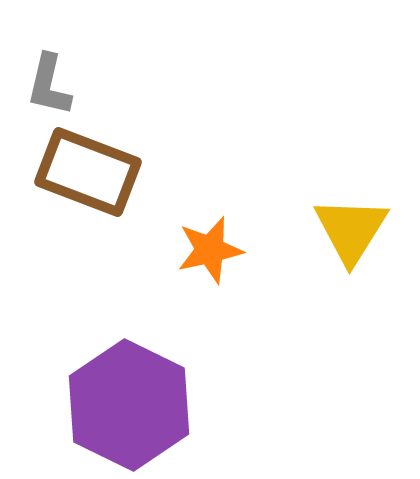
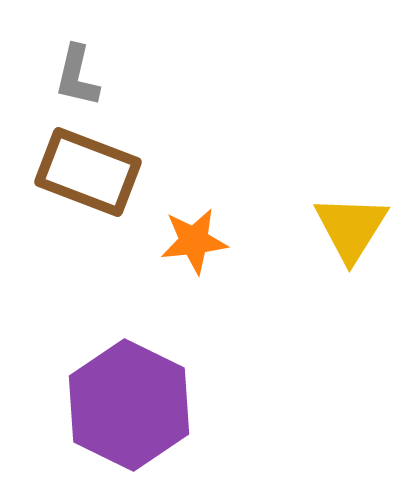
gray L-shape: moved 28 px right, 9 px up
yellow triangle: moved 2 px up
orange star: moved 16 px left, 9 px up; rotated 6 degrees clockwise
